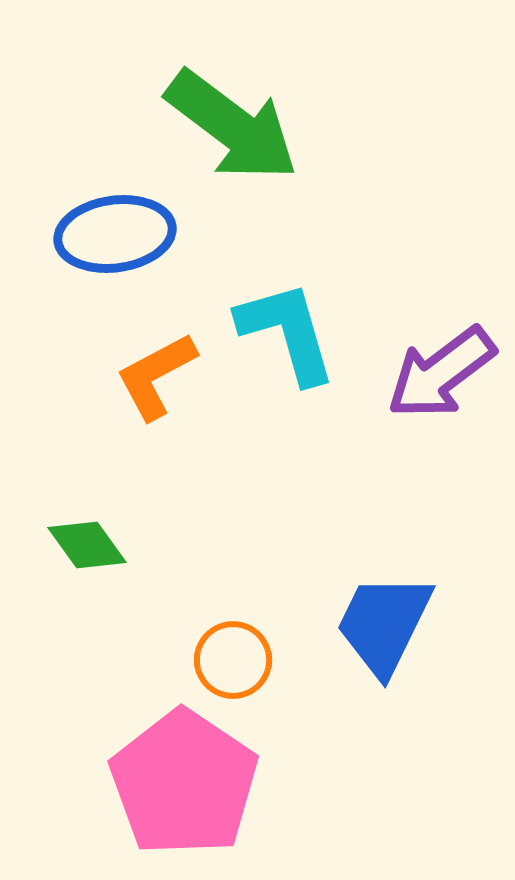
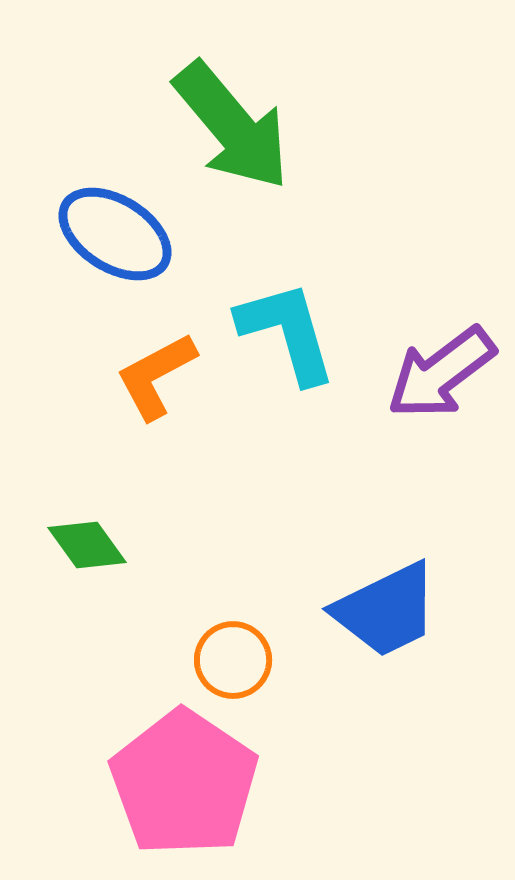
green arrow: rotated 13 degrees clockwise
blue ellipse: rotated 40 degrees clockwise
blue trapezoid: moved 2 px right, 14 px up; rotated 142 degrees counterclockwise
